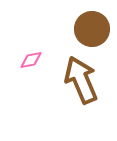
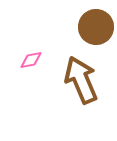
brown circle: moved 4 px right, 2 px up
